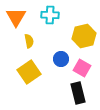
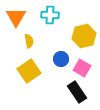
yellow square: moved 1 px up
black rectangle: moved 1 px left, 1 px up; rotated 20 degrees counterclockwise
